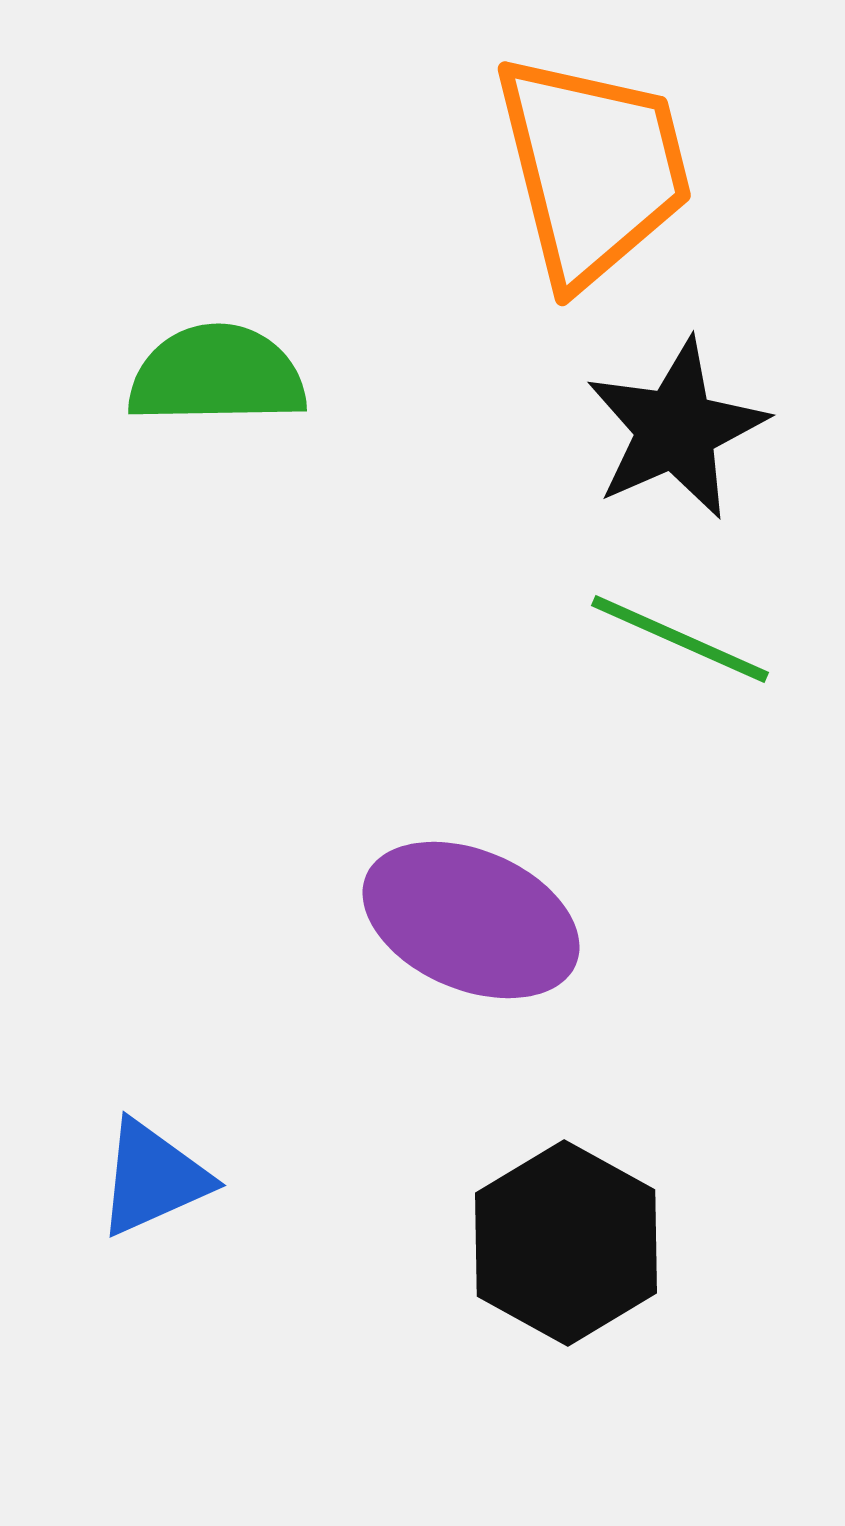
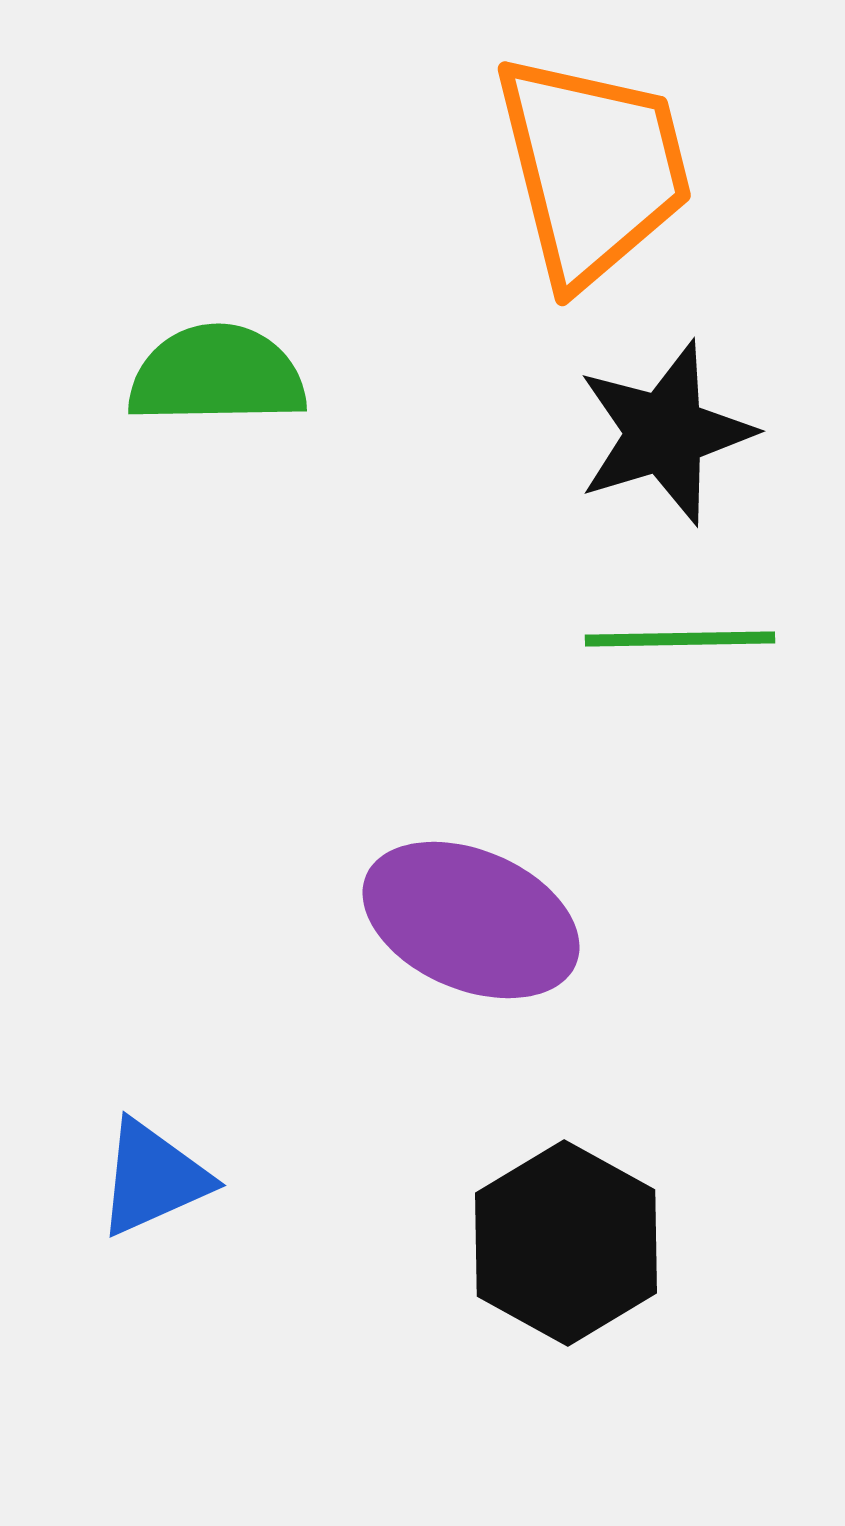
black star: moved 11 px left, 4 px down; rotated 7 degrees clockwise
green line: rotated 25 degrees counterclockwise
